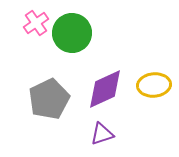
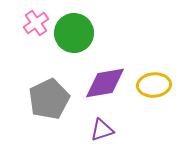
green circle: moved 2 px right
purple diamond: moved 6 px up; rotated 15 degrees clockwise
purple triangle: moved 4 px up
